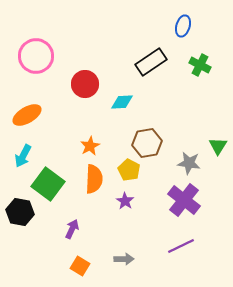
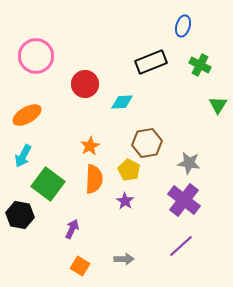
black rectangle: rotated 12 degrees clockwise
green triangle: moved 41 px up
black hexagon: moved 3 px down
purple line: rotated 16 degrees counterclockwise
